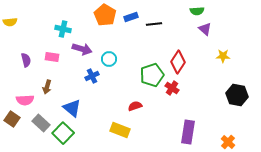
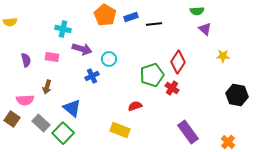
purple rectangle: rotated 45 degrees counterclockwise
